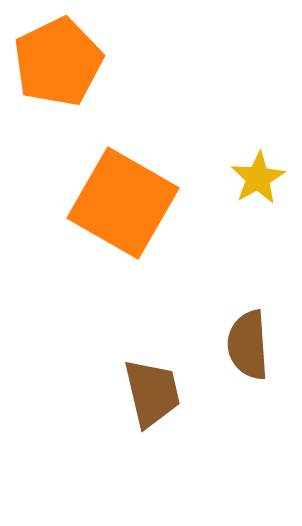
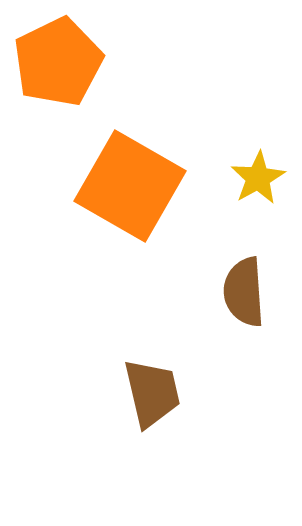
orange square: moved 7 px right, 17 px up
brown semicircle: moved 4 px left, 53 px up
